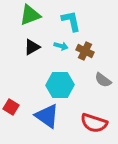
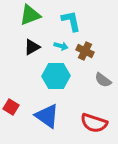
cyan hexagon: moved 4 px left, 9 px up
